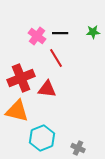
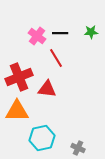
green star: moved 2 px left
red cross: moved 2 px left, 1 px up
orange triangle: rotated 15 degrees counterclockwise
cyan hexagon: rotated 10 degrees clockwise
